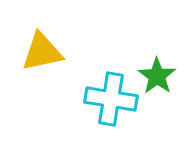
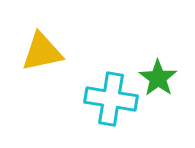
green star: moved 1 px right, 2 px down
